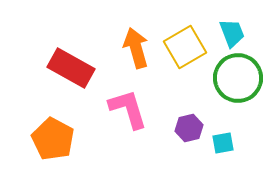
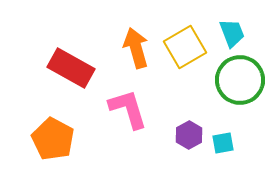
green circle: moved 2 px right, 2 px down
purple hexagon: moved 7 px down; rotated 16 degrees counterclockwise
